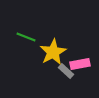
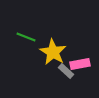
yellow star: rotated 12 degrees counterclockwise
